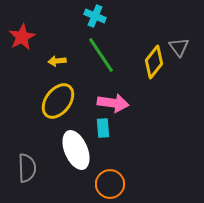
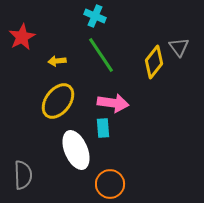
gray semicircle: moved 4 px left, 7 px down
